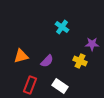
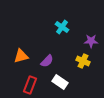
purple star: moved 1 px left, 3 px up
yellow cross: moved 3 px right
white rectangle: moved 4 px up
